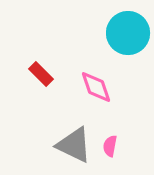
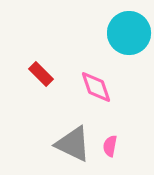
cyan circle: moved 1 px right
gray triangle: moved 1 px left, 1 px up
